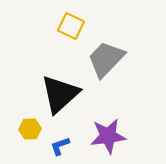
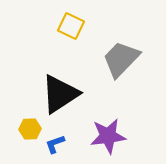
gray trapezoid: moved 15 px right
black triangle: rotated 9 degrees clockwise
blue L-shape: moved 5 px left, 2 px up
